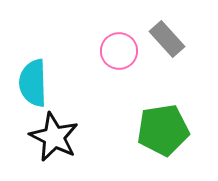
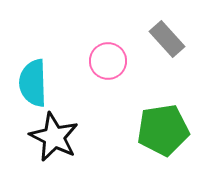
pink circle: moved 11 px left, 10 px down
